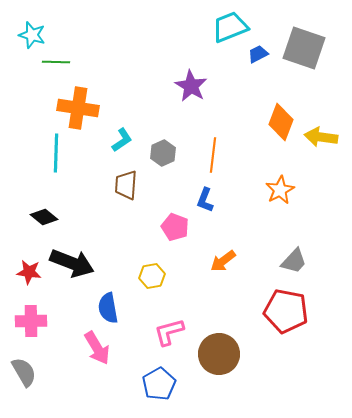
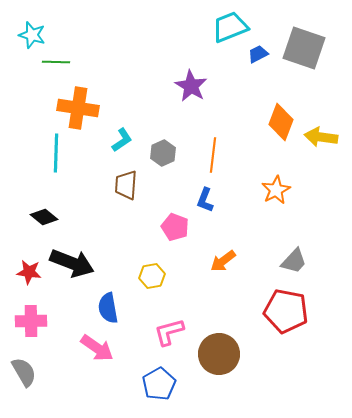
orange star: moved 4 px left
pink arrow: rotated 24 degrees counterclockwise
